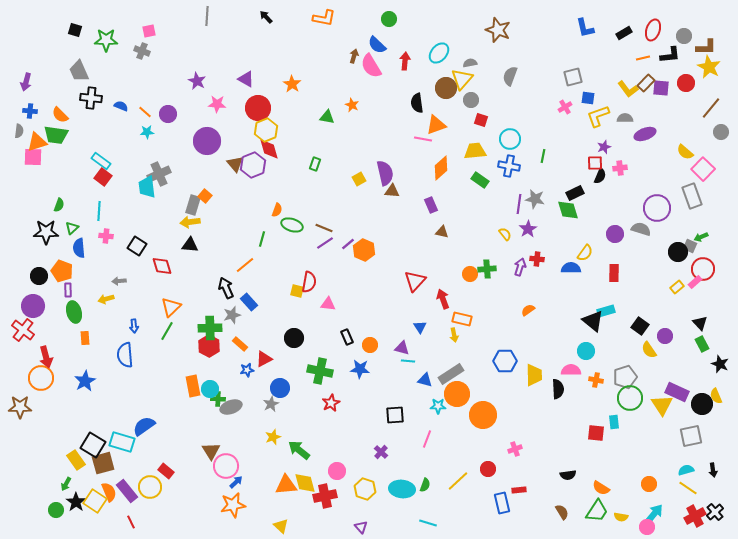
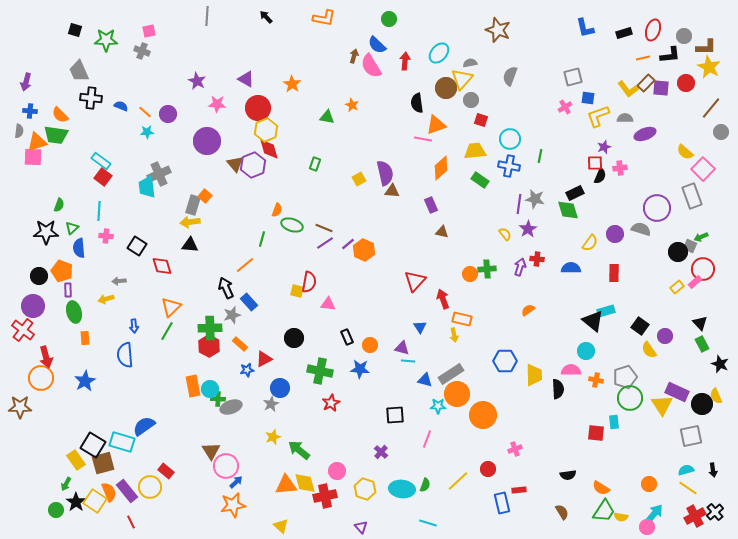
black rectangle at (624, 33): rotated 14 degrees clockwise
green line at (543, 156): moved 3 px left
yellow semicircle at (585, 253): moved 5 px right, 10 px up
green trapezoid at (597, 511): moved 7 px right
